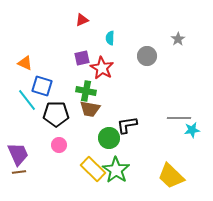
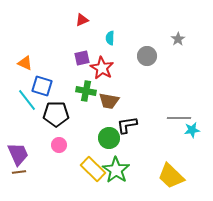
brown trapezoid: moved 19 px right, 8 px up
